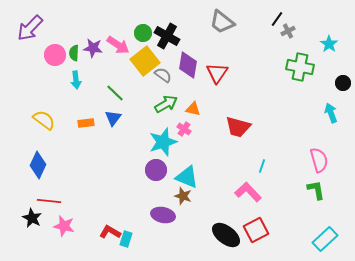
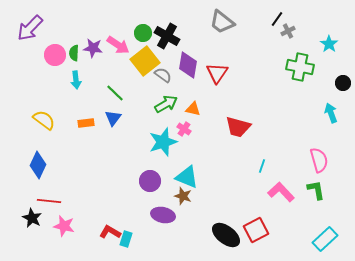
purple circle at (156, 170): moved 6 px left, 11 px down
pink L-shape at (248, 192): moved 33 px right
